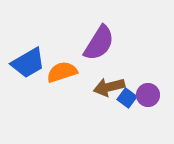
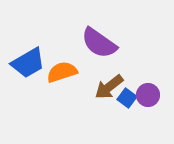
purple semicircle: rotated 93 degrees clockwise
brown arrow: rotated 24 degrees counterclockwise
